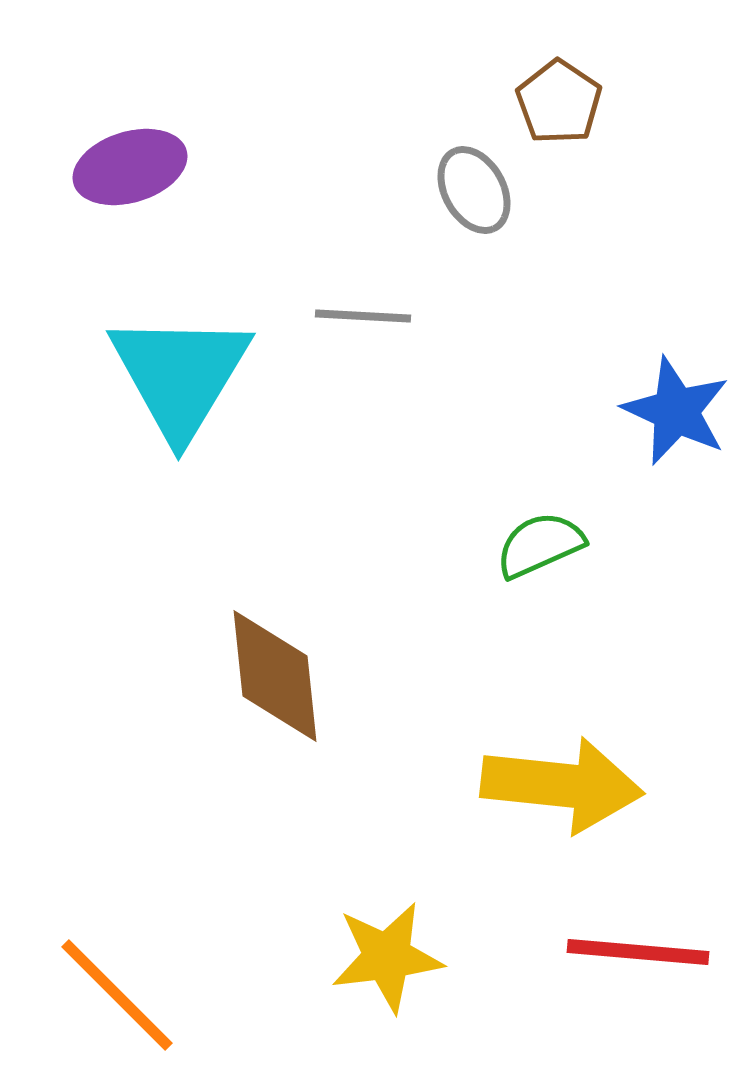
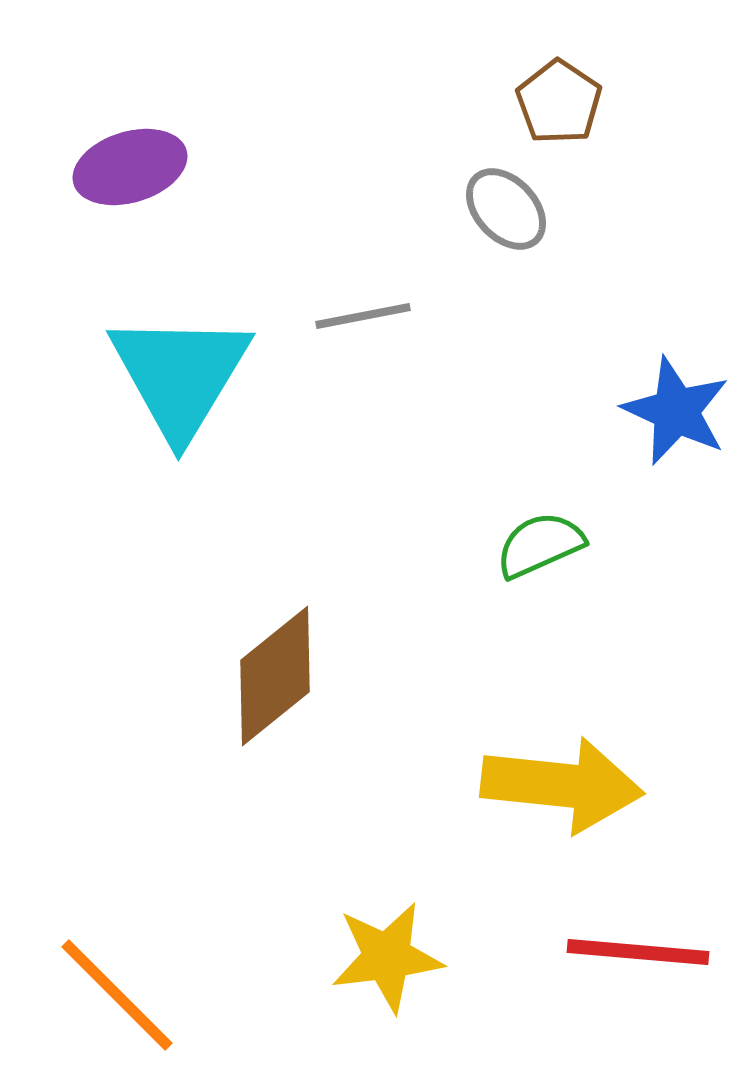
gray ellipse: moved 32 px right, 19 px down; rotated 14 degrees counterclockwise
gray line: rotated 14 degrees counterclockwise
brown diamond: rotated 57 degrees clockwise
